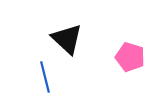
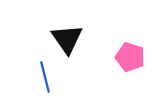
black triangle: rotated 12 degrees clockwise
